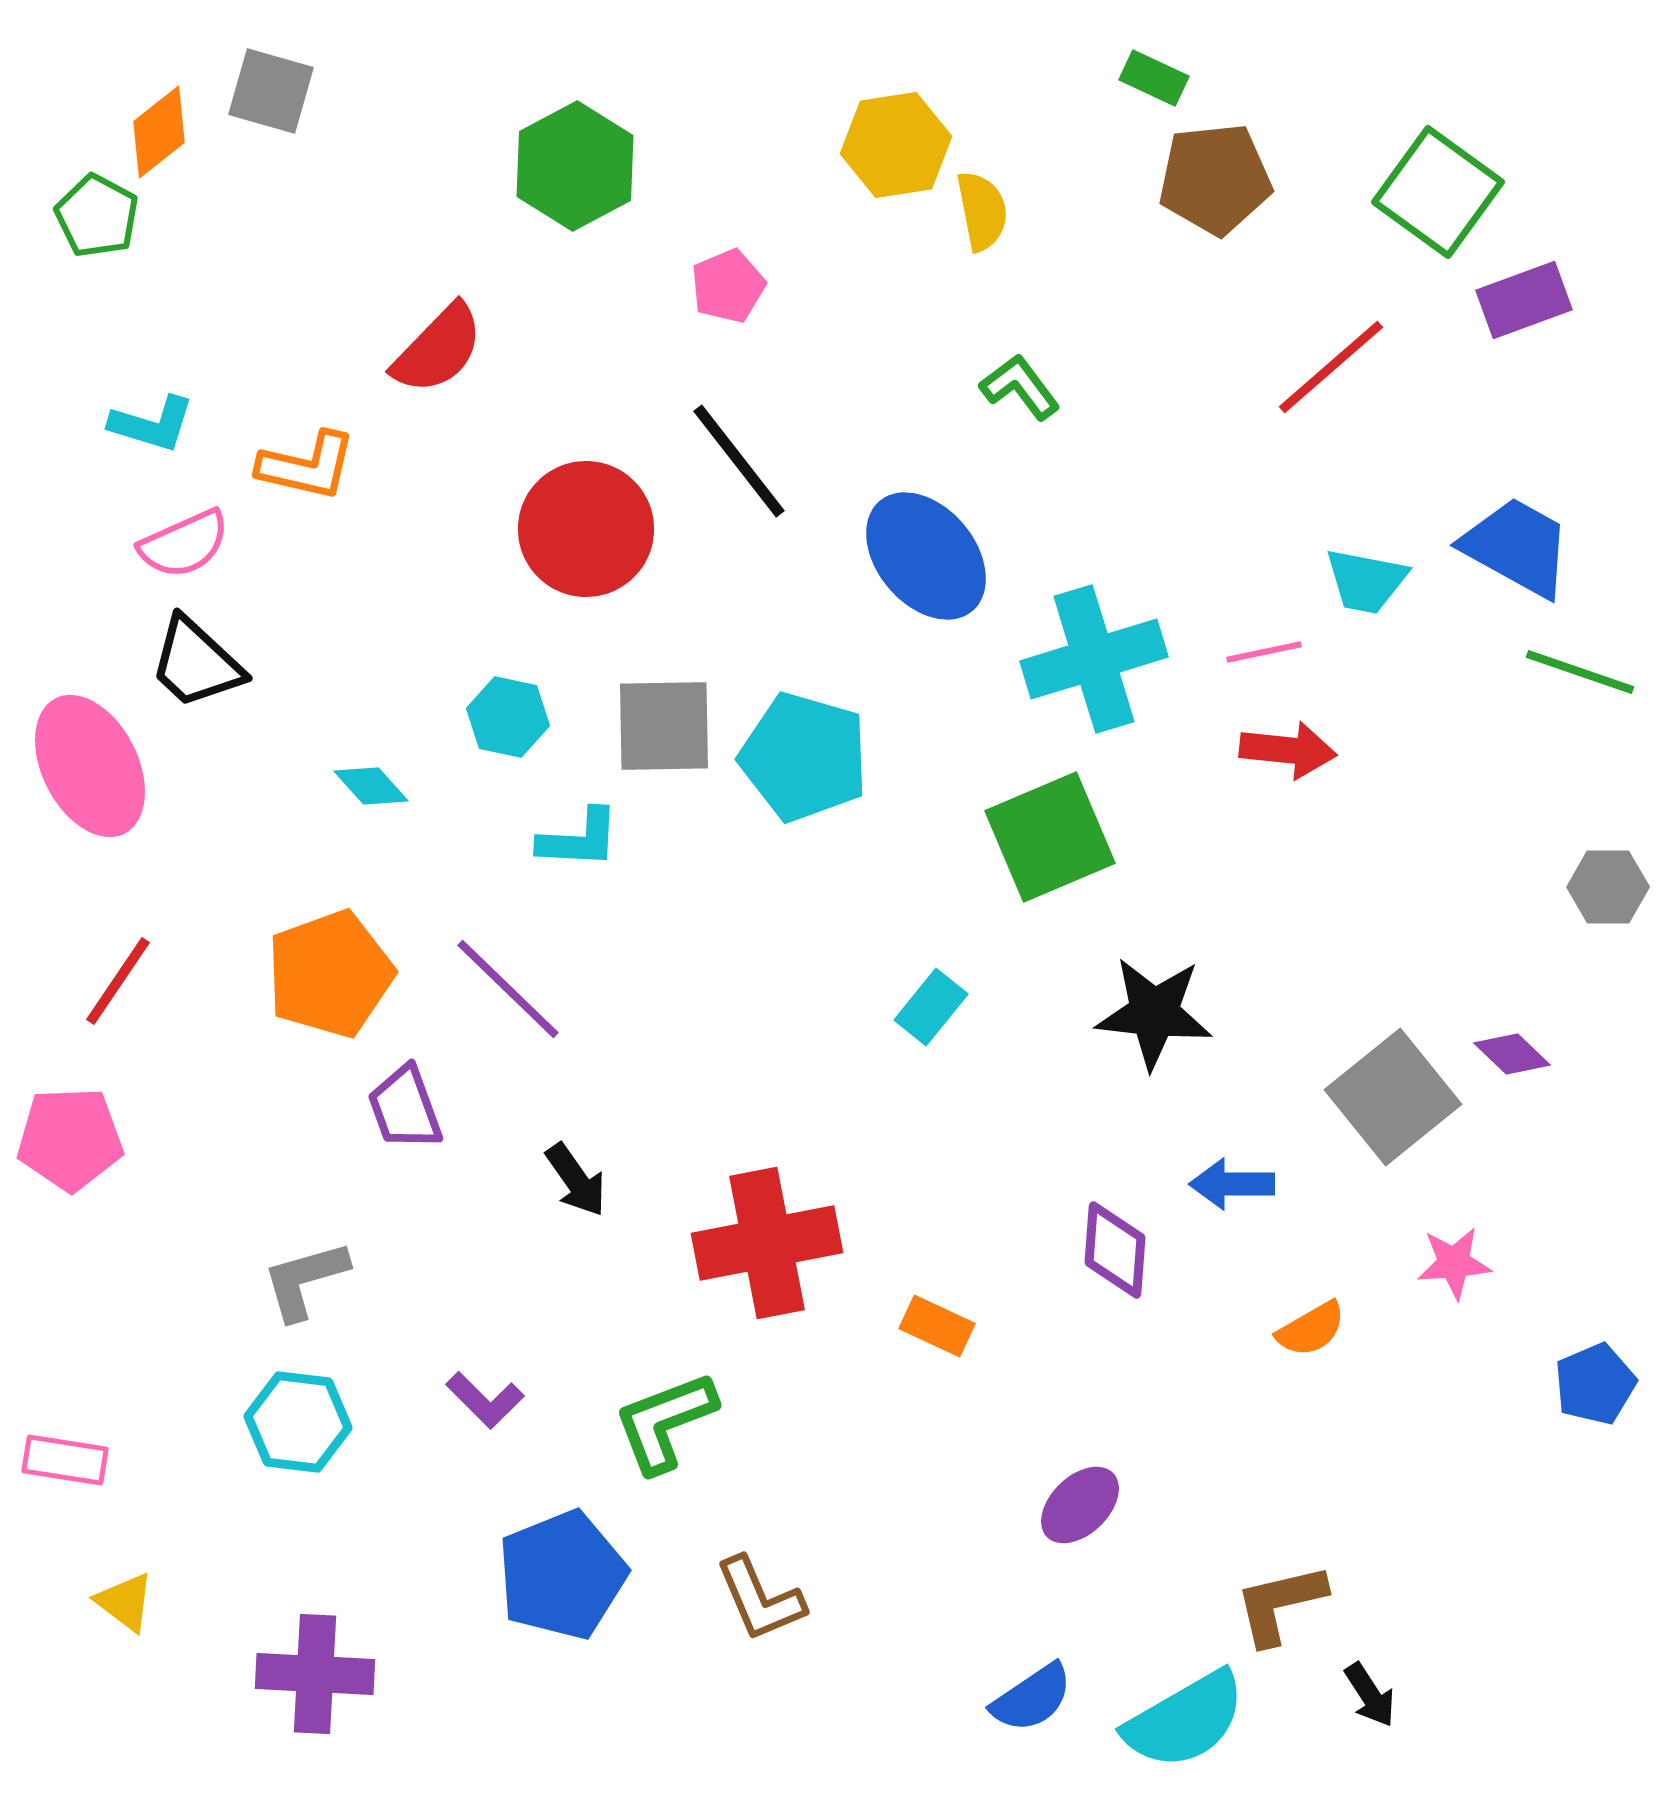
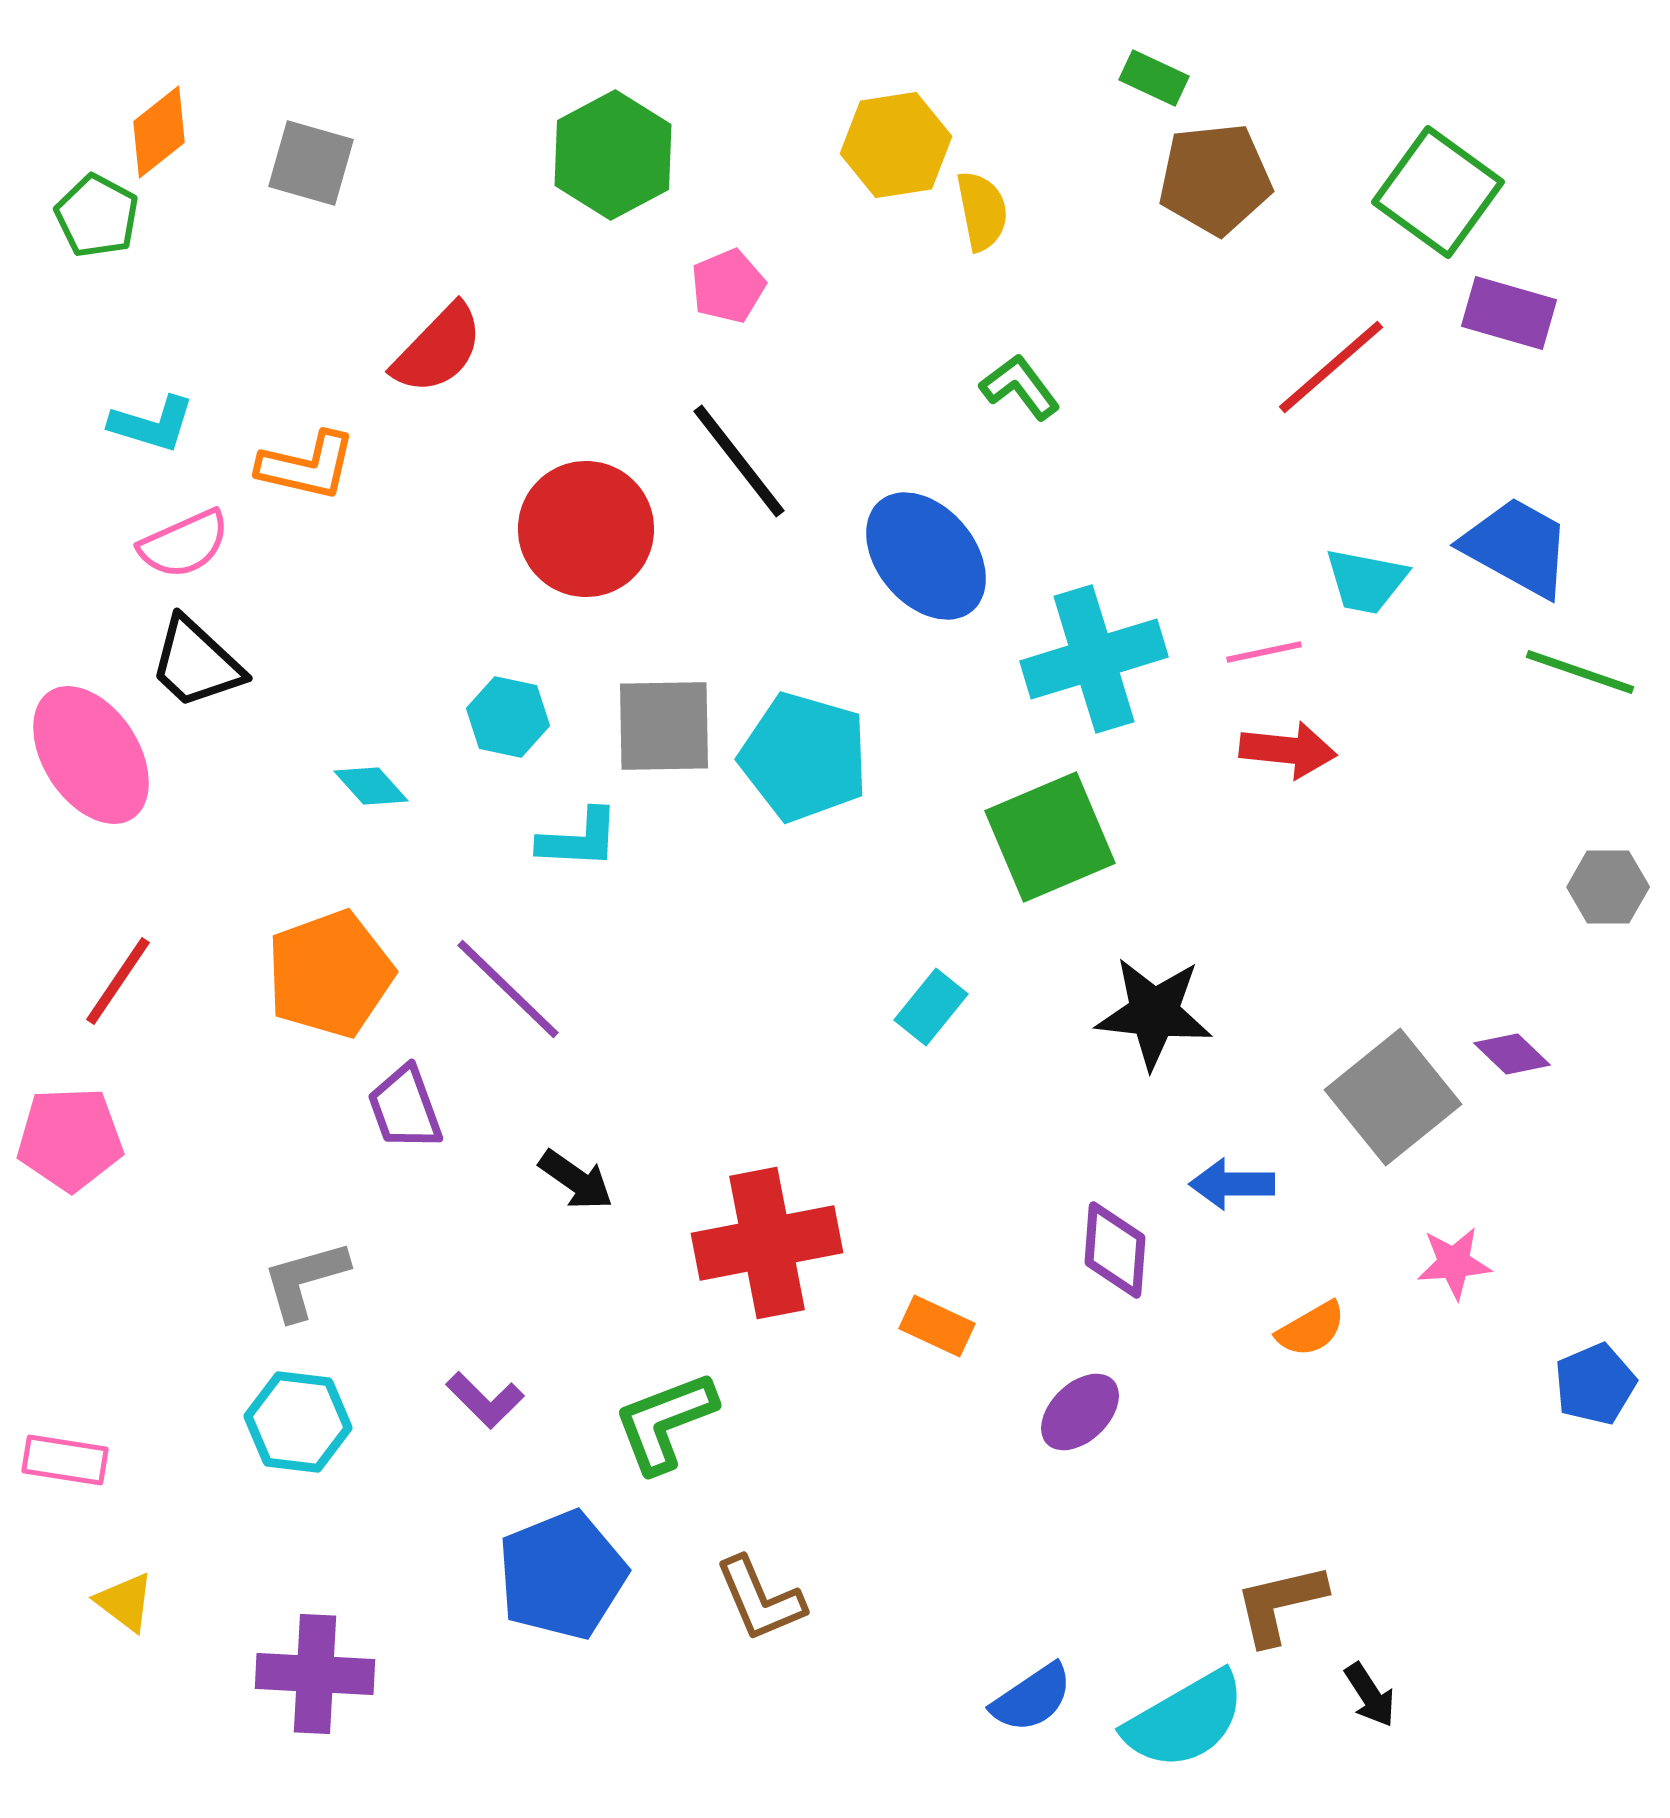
gray square at (271, 91): moved 40 px right, 72 px down
green hexagon at (575, 166): moved 38 px right, 11 px up
purple rectangle at (1524, 300): moved 15 px left, 13 px down; rotated 36 degrees clockwise
pink ellipse at (90, 766): moved 1 px right, 11 px up; rotated 6 degrees counterclockwise
black arrow at (576, 1180): rotated 20 degrees counterclockwise
purple ellipse at (1080, 1505): moved 93 px up
